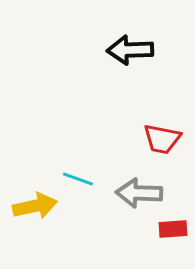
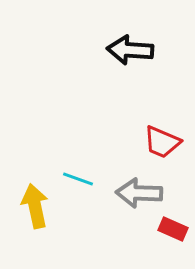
black arrow: rotated 6 degrees clockwise
red trapezoid: moved 3 px down; rotated 12 degrees clockwise
yellow arrow: rotated 90 degrees counterclockwise
red rectangle: rotated 28 degrees clockwise
